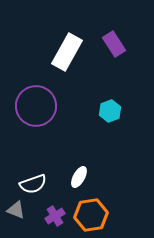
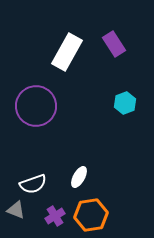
cyan hexagon: moved 15 px right, 8 px up
